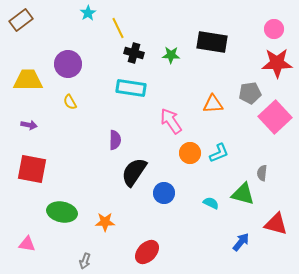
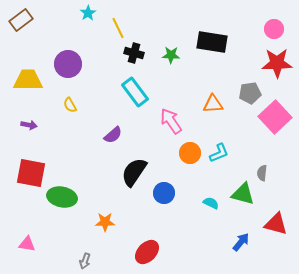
cyan rectangle: moved 4 px right, 4 px down; rotated 44 degrees clockwise
yellow semicircle: moved 3 px down
purple semicircle: moved 2 px left, 5 px up; rotated 48 degrees clockwise
red square: moved 1 px left, 4 px down
green ellipse: moved 15 px up
